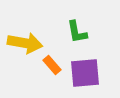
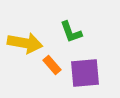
green L-shape: moved 6 px left; rotated 10 degrees counterclockwise
